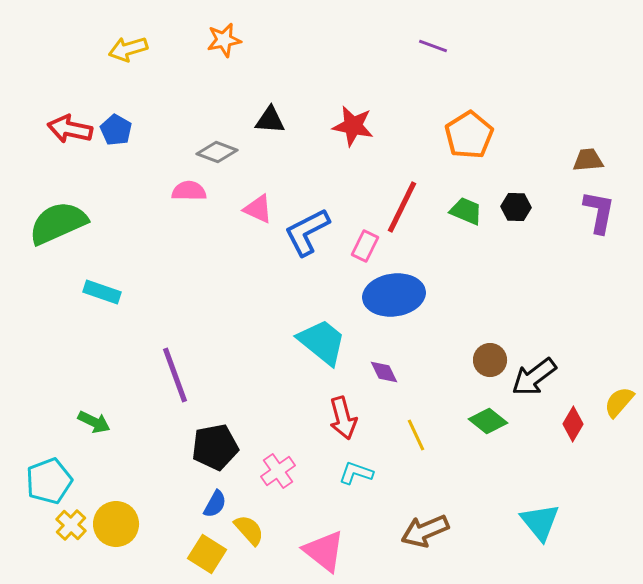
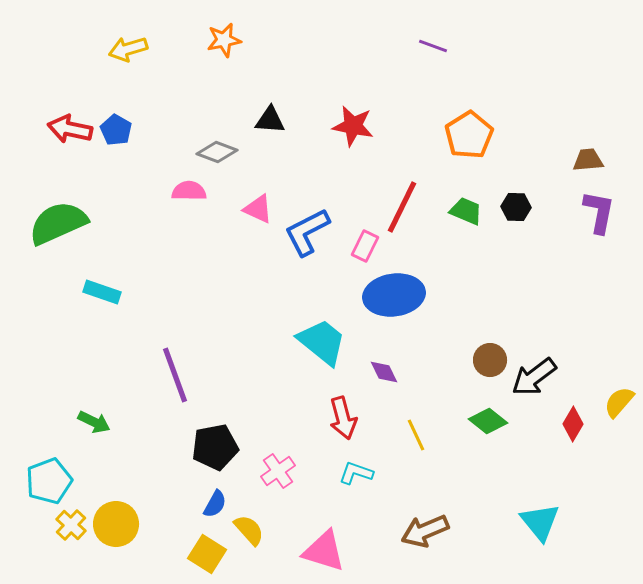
pink triangle at (324, 551): rotated 21 degrees counterclockwise
